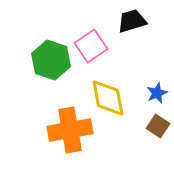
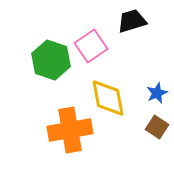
brown square: moved 1 px left, 1 px down
